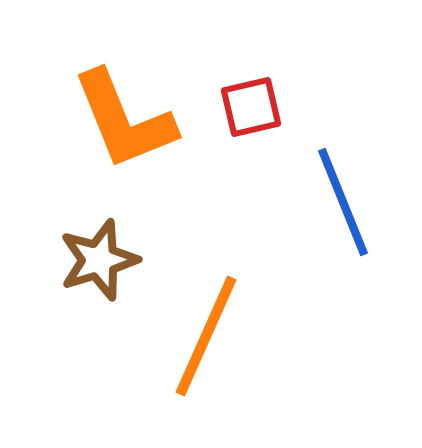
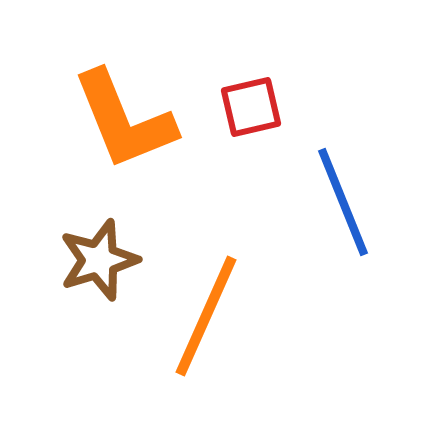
orange line: moved 20 px up
